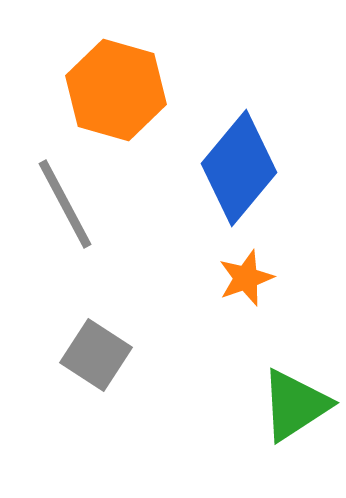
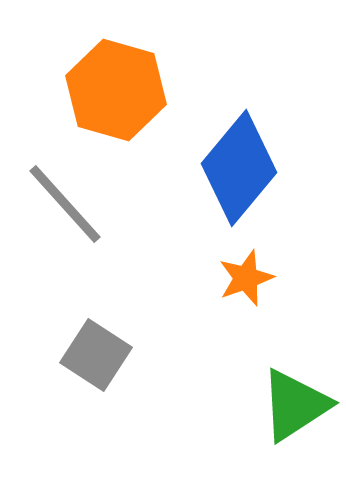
gray line: rotated 14 degrees counterclockwise
